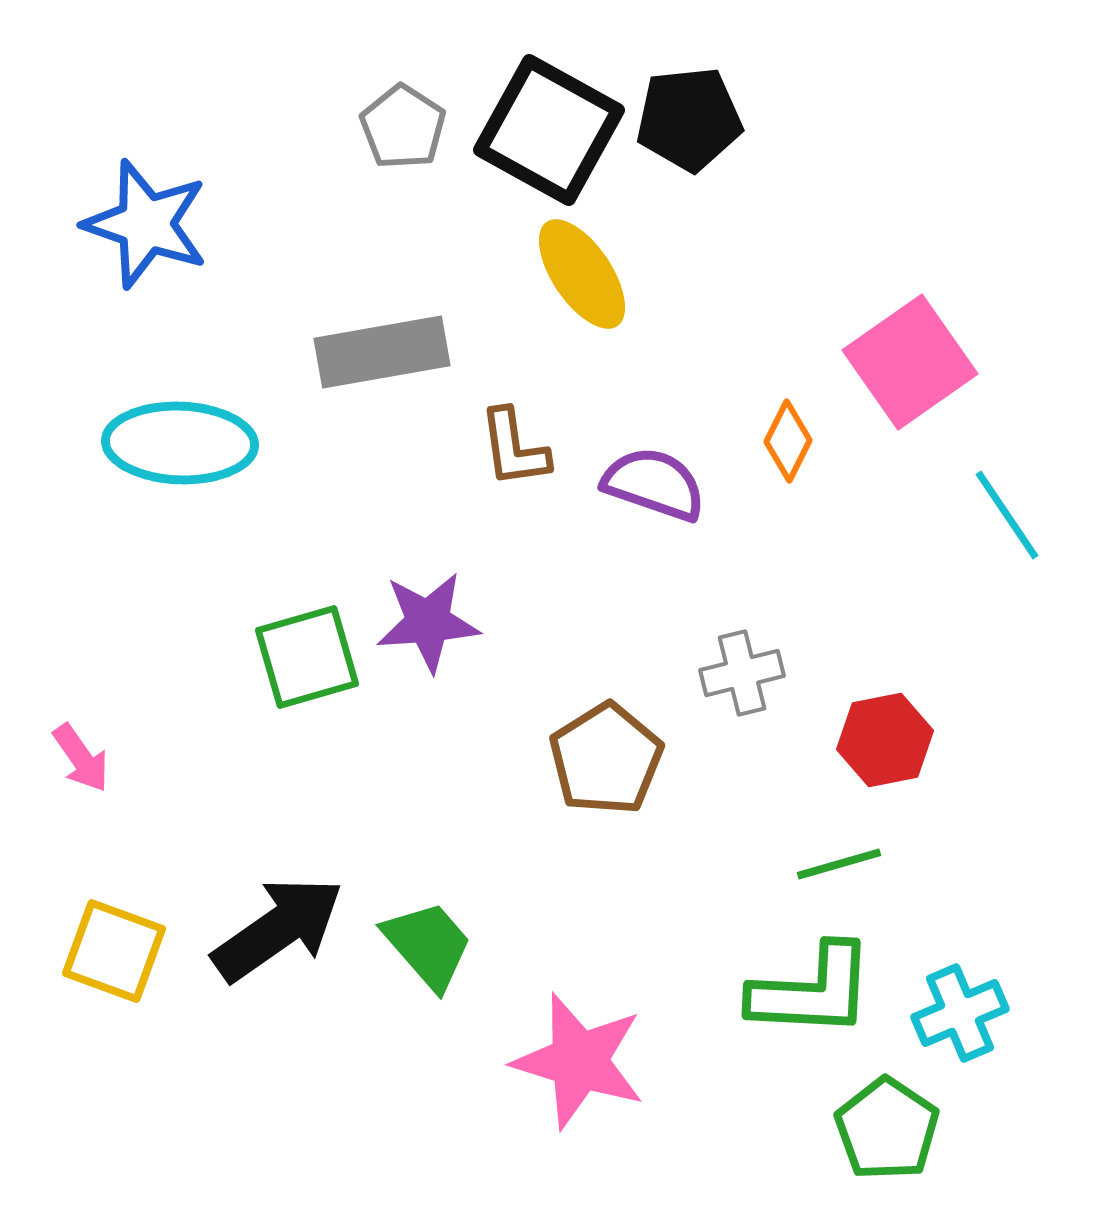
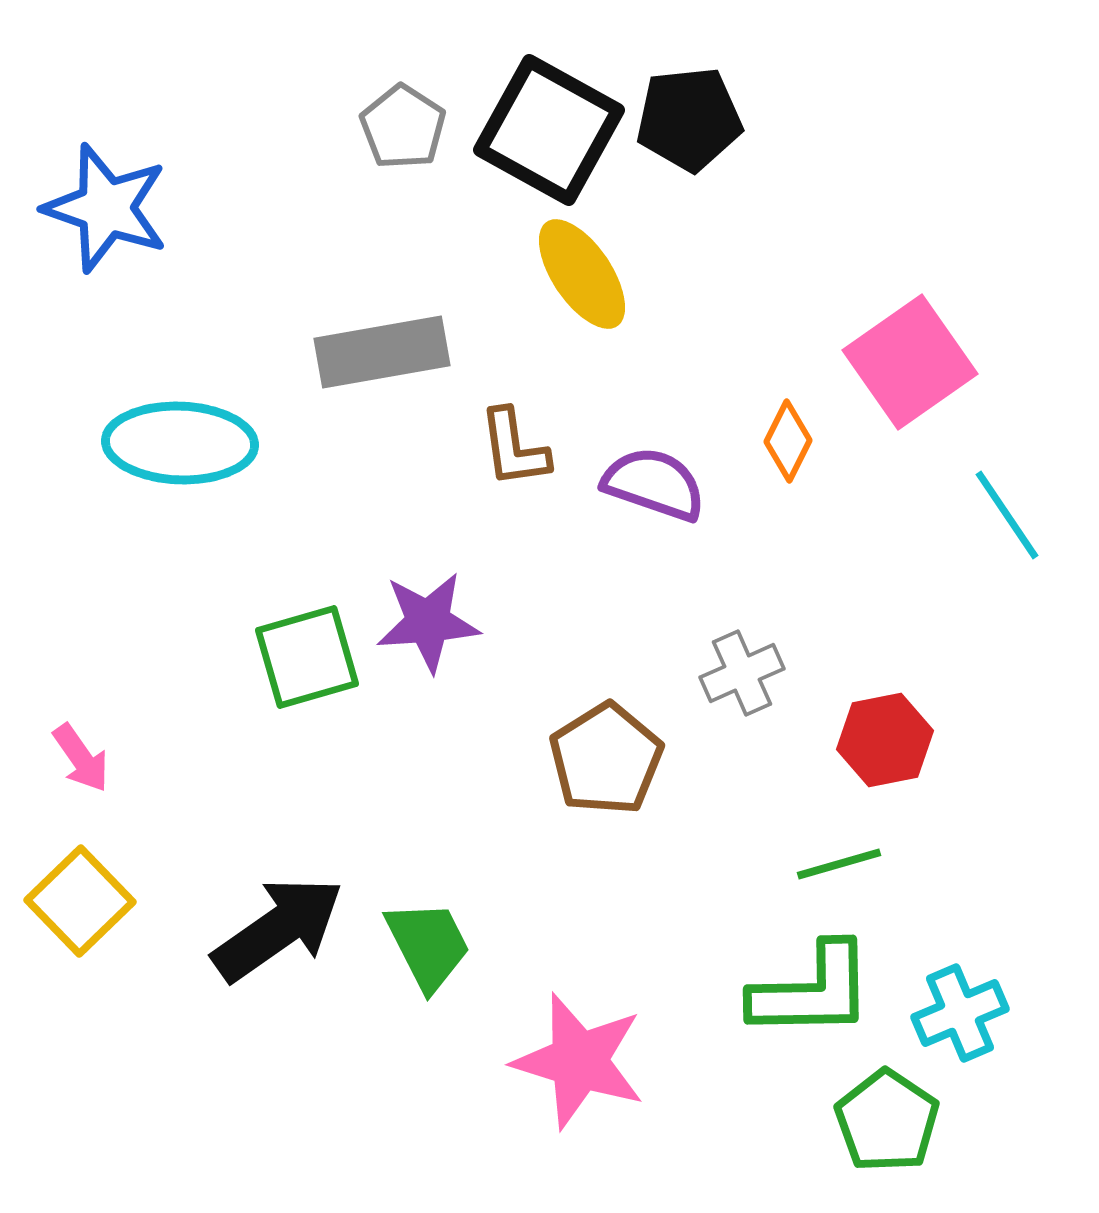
blue star: moved 40 px left, 16 px up
gray cross: rotated 10 degrees counterclockwise
green trapezoid: rotated 14 degrees clockwise
yellow square: moved 34 px left, 50 px up; rotated 26 degrees clockwise
green L-shape: rotated 4 degrees counterclockwise
green pentagon: moved 8 px up
